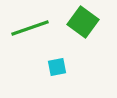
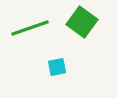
green square: moved 1 px left
